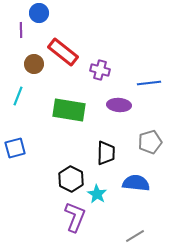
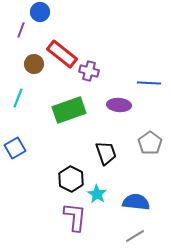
blue circle: moved 1 px right, 1 px up
purple line: rotated 21 degrees clockwise
red rectangle: moved 1 px left, 2 px down
purple cross: moved 11 px left, 1 px down
blue line: rotated 10 degrees clockwise
cyan line: moved 2 px down
green rectangle: rotated 28 degrees counterclockwise
gray pentagon: moved 1 px down; rotated 20 degrees counterclockwise
blue square: rotated 15 degrees counterclockwise
black trapezoid: rotated 20 degrees counterclockwise
blue semicircle: moved 19 px down
purple L-shape: rotated 16 degrees counterclockwise
